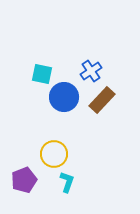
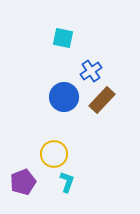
cyan square: moved 21 px right, 36 px up
purple pentagon: moved 1 px left, 2 px down
